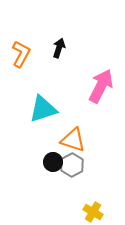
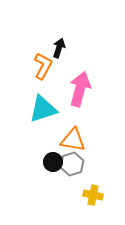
orange L-shape: moved 22 px right, 12 px down
pink arrow: moved 21 px left, 3 px down; rotated 12 degrees counterclockwise
orange triangle: rotated 8 degrees counterclockwise
gray hexagon: moved 1 px up; rotated 10 degrees clockwise
yellow cross: moved 17 px up; rotated 18 degrees counterclockwise
